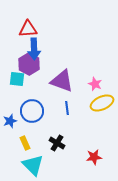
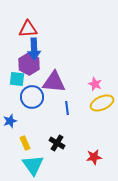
purple triangle: moved 8 px left, 1 px down; rotated 15 degrees counterclockwise
blue circle: moved 14 px up
cyan triangle: rotated 10 degrees clockwise
